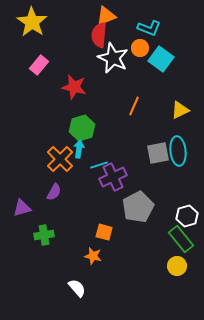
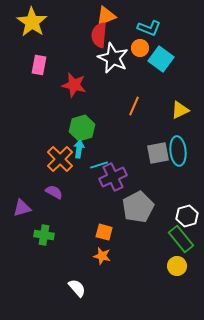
pink rectangle: rotated 30 degrees counterclockwise
red star: moved 2 px up
purple semicircle: rotated 90 degrees counterclockwise
green cross: rotated 18 degrees clockwise
orange star: moved 9 px right
